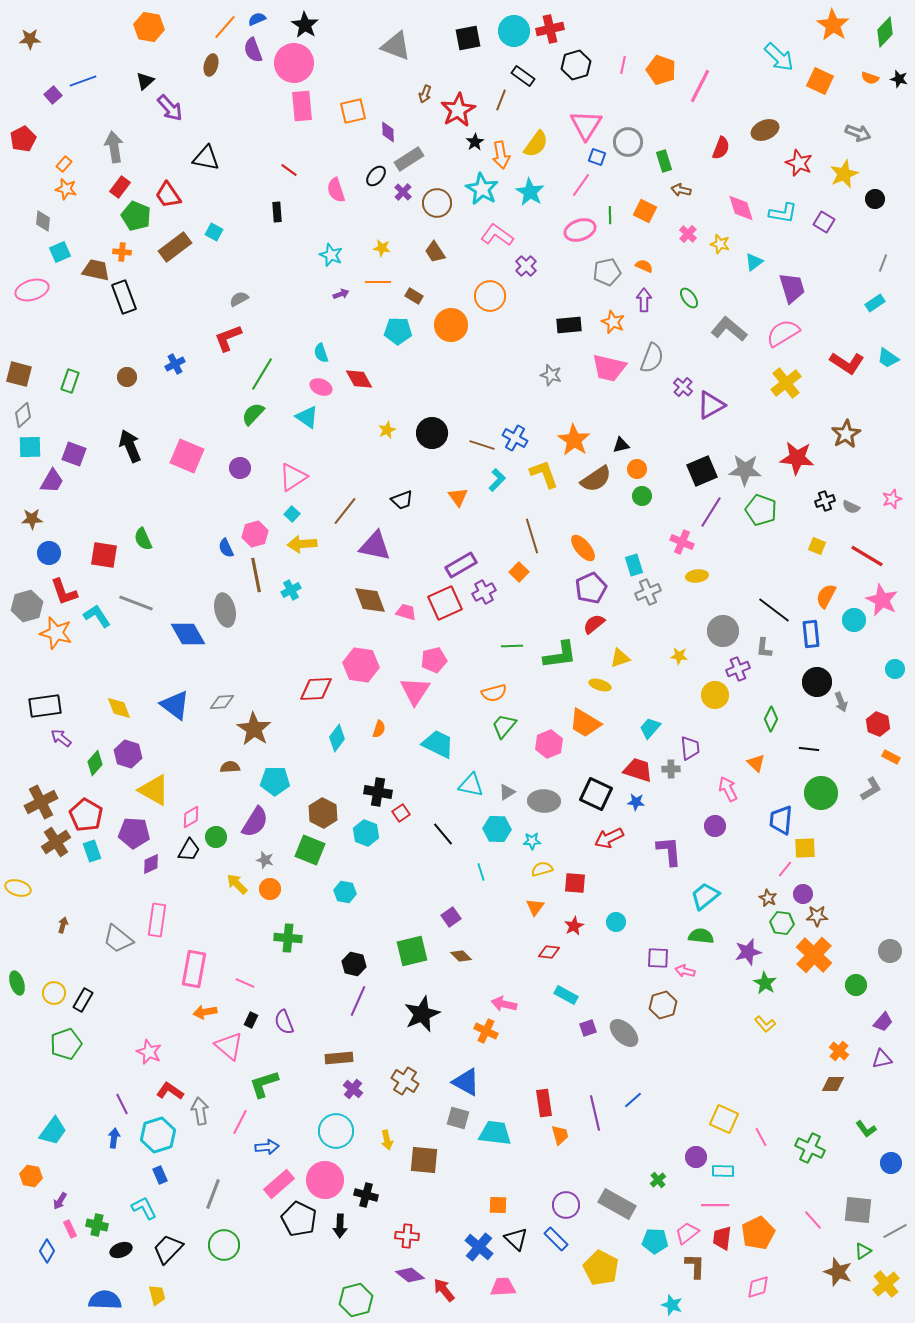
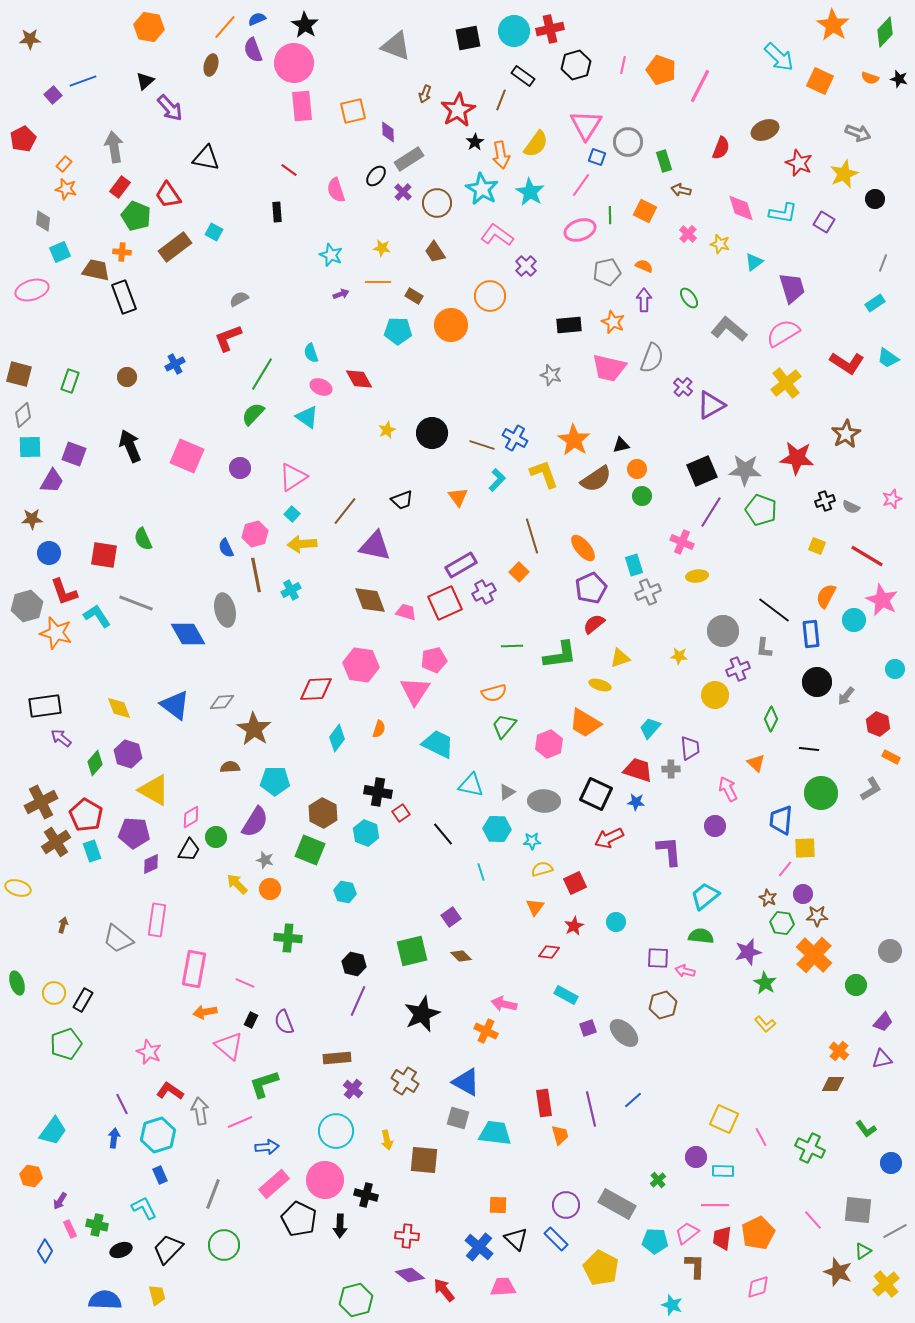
cyan semicircle at (321, 353): moved 10 px left
gray arrow at (841, 702): moved 5 px right, 6 px up; rotated 60 degrees clockwise
red square at (575, 883): rotated 30 degrees counterclockwise
brown rectangle at (339, 1058): moved 2 px left
purple line at (595, 1113): moved 4 px left, 4 px up
pink line at (240, 1122): rotated 40 degrees clockwise
pink rectangle at (279, 1184): moved 5 px left
blue diamond at (47, 1251): moved 2 px left
